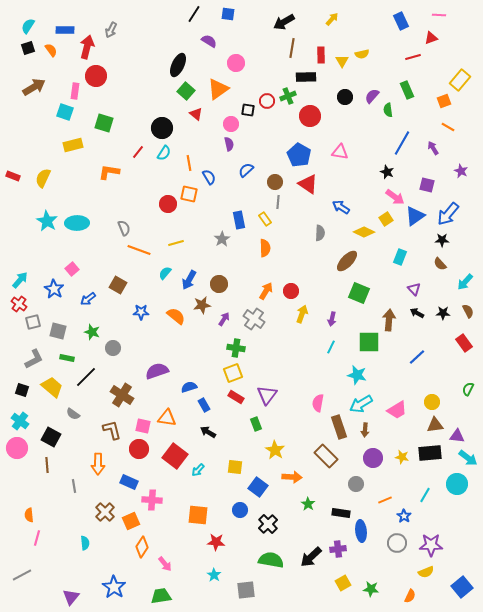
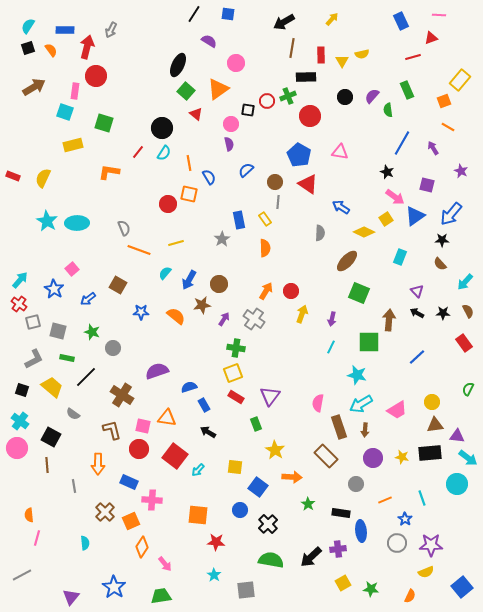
blue arrow at (448, 214): moved 3 px right
purple triangle at (414, 289): moved 3 px right, 2 px down
purple triangle at (267, 395): moved 3 px right, 1 px down
cyan line at (425, 495): moved 3 px left, 3 px down; rotated 49 degrees counterclockwise
blue star at (404, 516): moved 1 px right, 3 px down
